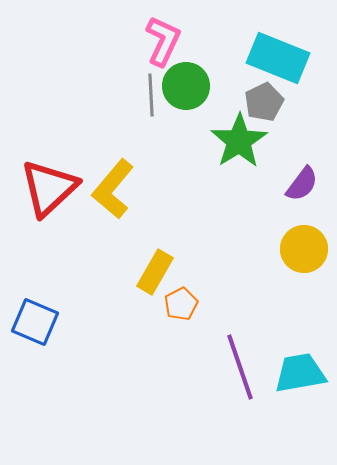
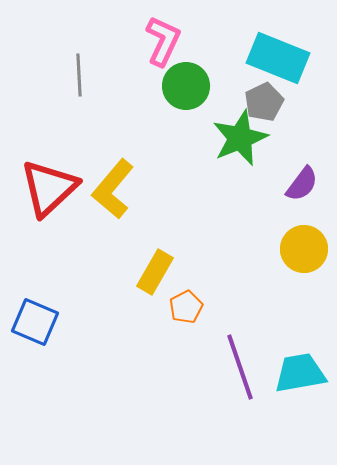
gray line: moved 72 px left, 20 px up
green star: moved 1 px right, 3 px up; rotated 10 degrees clockwise
orange pentagon: moved 5 px right, 3 px down
